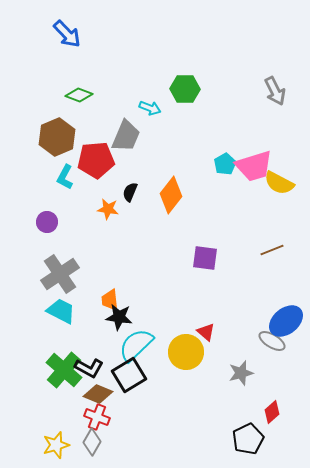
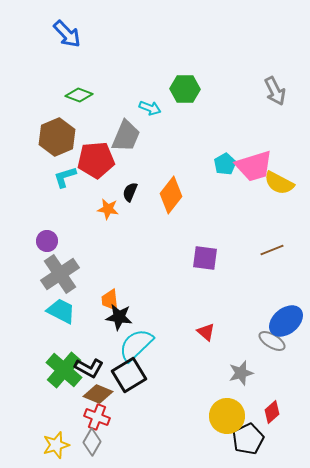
cyan L-shape: rotated 45 degrees clockwise
purple circle: moved 19 px down
yellow circle: moved 41 px right, 64 px down
